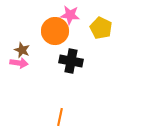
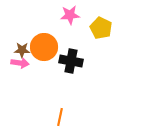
pink star: rotated 12 degrees counterclockwise
orange circle: moved 11 px left, 16 px down
brown star: rotated 21 degrees counterclockwise
pink arrow: moved 1 px right
